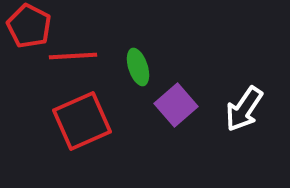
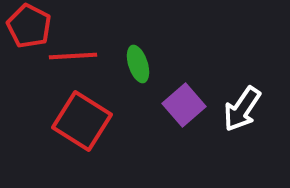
green ellipse: moved 3 px up
purple square: moved 8 px right
white arrow: moved 2 px left
red square: rotated 34 degrees counterclockwise
